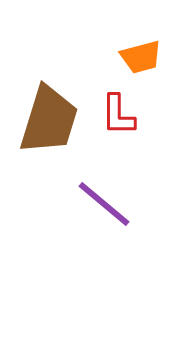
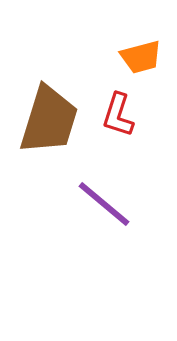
red L-shape: rotated 18 degrees clockwise
